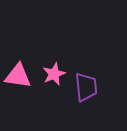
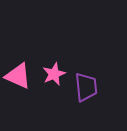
pink triangle: rotated 16 degrees clockwise
